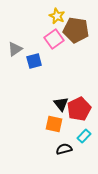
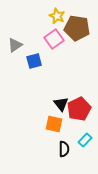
brown pentagon: moved 1 px right, 2 px up
gray triangle: moved 4 px up
cyan rectangle: moved 1 px right, 4 px down
black semicircle: rotated 105 degrees clockwise
